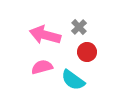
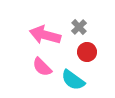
pink semicircle: rotated 120 degrees counterclockwise
